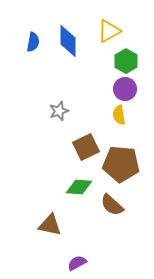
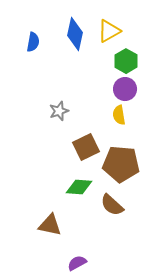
blue diamond: moved 7 px right, 7 px up; rotated 12 degrees clockwise
